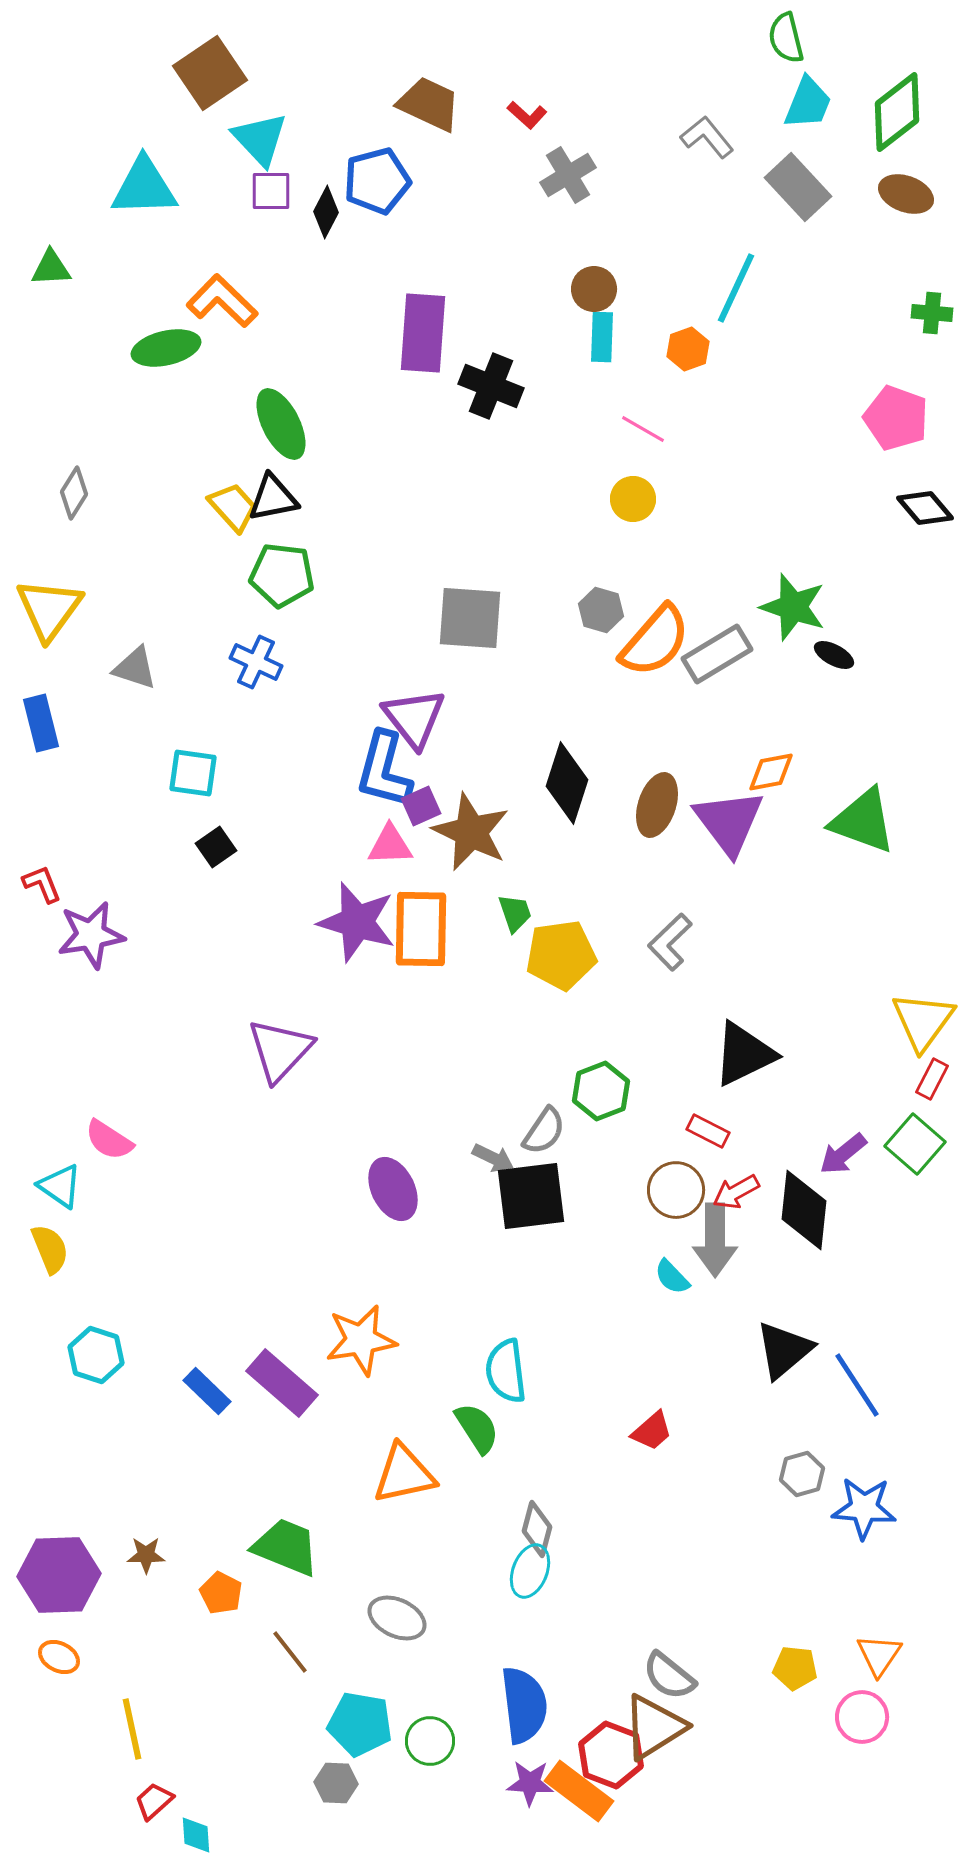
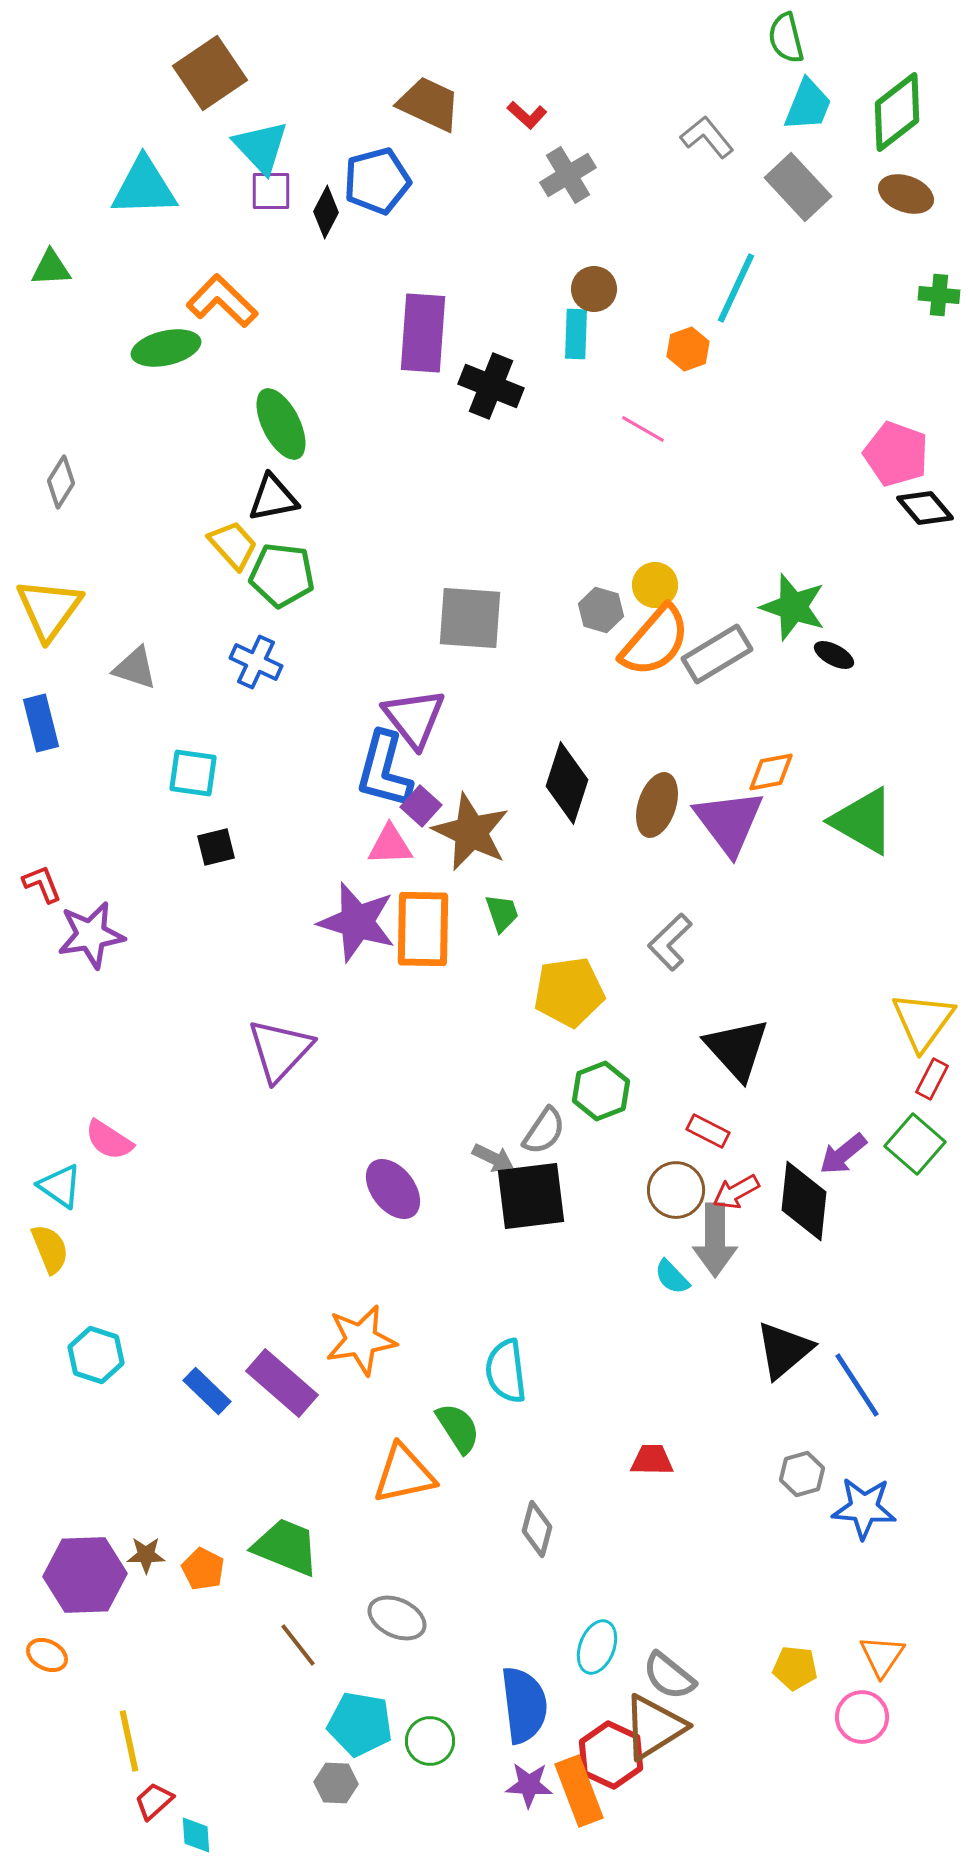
cyan trapezoid at (808, 103): moved 2 px down
cyan triangle at (260, 139): moved 1 px right, 8 px down
green cross at (932, 313): moved 7 px right, 18 px up
cyan rectangle at (602, 337): moved 26 px left, 3 px up
pink pentagon at (896, 418): moved 36 px down
gray diamond at (74, 493): moved 13 px left, 11 px up
yellow circle at (633, 499): moved 22 px right, 86 px down
yellow trapezoid at (233, 507): moved 38 px down
purple square at (421, 806): rotated 24 degrees counterclockwise
green triangle at (863, 821): rotated 10 degrees clockwise
black square at (216, 847): rotated 21 degrees clockwise
green trapezoid at (515, 913): moved 13 px left
orange rectangle at (421, 929): moved 2 px right
yellow pentagon at (561, 955): moved 8 px right, 37 px down
black triangle at (744, 1054): moved 7 px left, 5 px up; rotated 46 degrees counterclockwise
purple ellipse at (393, 1189): rotated 12 degrees counterclockwise
black diamond at (804, 1210): moved 9 px up
green semicircle at (477, 1428): moved 19 px left
red trapezoid at (652, 1431): moved 29 px down; rotated 138 degrees counterclockwise
cyan ellipse at (530, 1571): moved 67 px right, 76 px down
purple hexagon at (59, 1575): moved 26 px right
orange pentagon at (221, 1593): moved 18 px left, 24 px up
brown line at (290, 1652): moved 8 px right, 7 px up
orange triangle at (879, 1655): moved 3 px right, 1 px down
orange ellipse at (59, 1657): moved 12 px left, 2 px up
yellow line at (132, 1729): moved 3 px left, 12 px down
red hexagon at (611, 1755): rotated 4 degrees clockwise
purple star at (530, 1783): moved 1 px left, 2 px down
orange rectangle at (579, 1791): rotated 32 degrees clockwise
